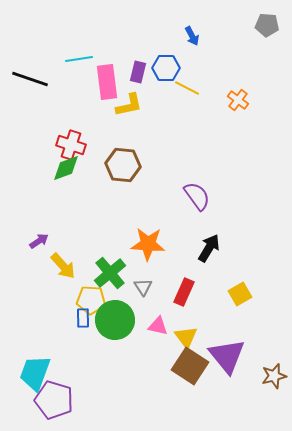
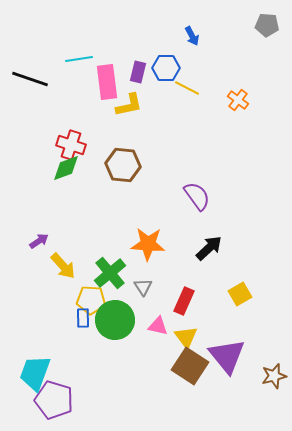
black arrow: rotated 16 degrees clockwise
red rectangle: moved 9 px down
